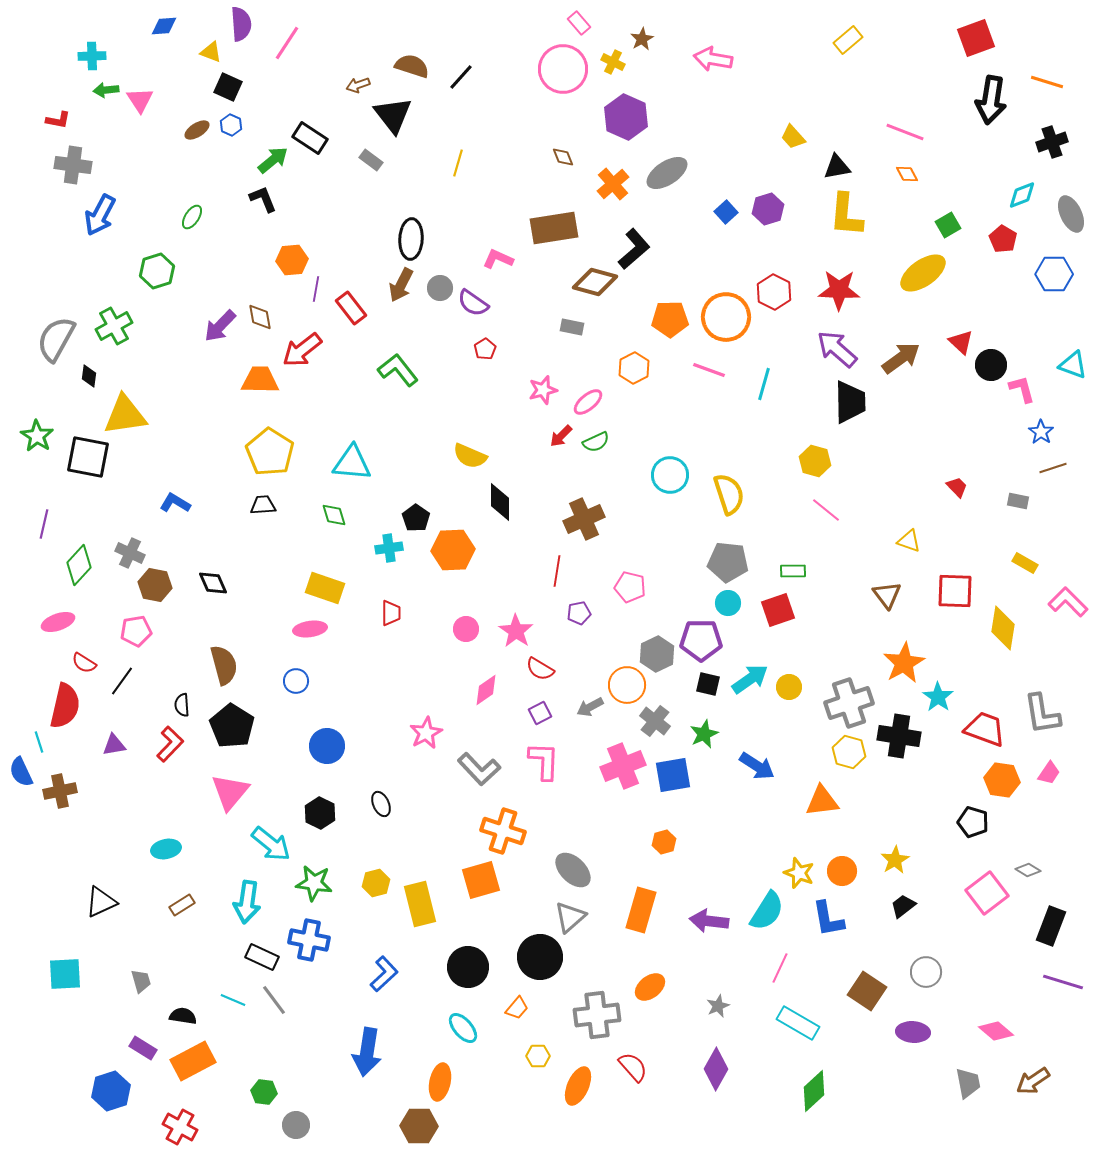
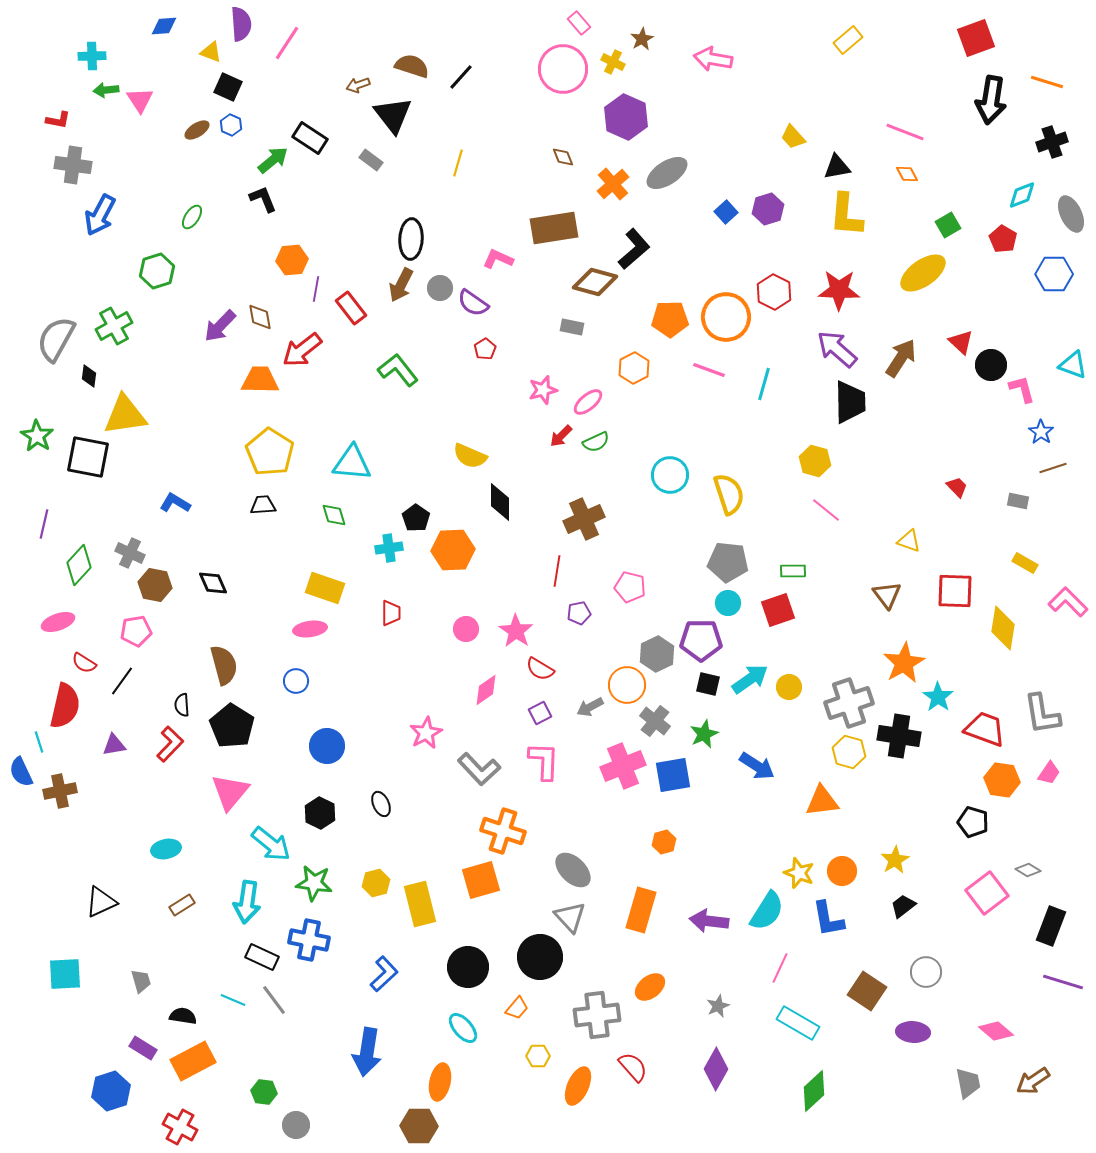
brown arrow at (901, 358): rotated 21 degrees counterclockwise
gray triangle at (570, 917): rotated 32 degrees counterclockwise
